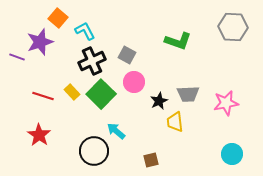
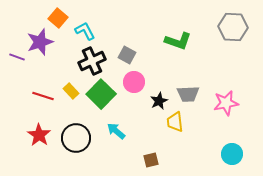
yellow rectangle: moved 1 px left, 1 px up
black circle: moved 18 px left, 13 px up
